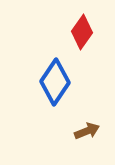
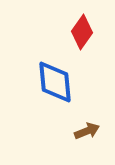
blue diamond: rotated 39 degrees counterclockwise
